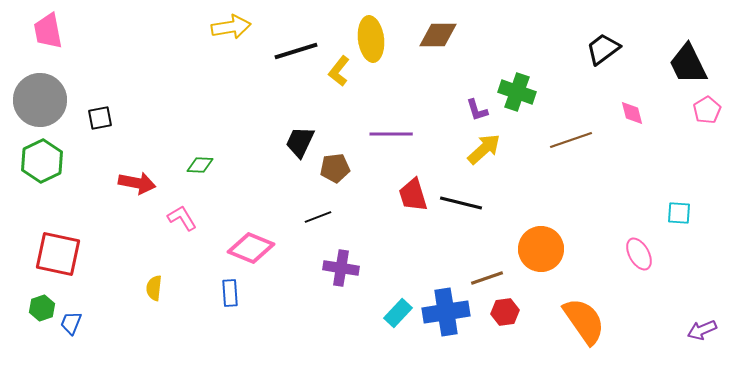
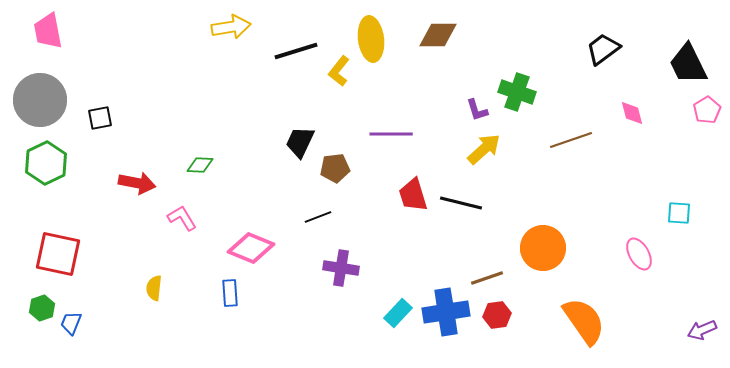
green hexagon at (42, 161): moved 4 px right, 2 px down
orange circle at (541, 249): moved 2 px right, 1 px up
red hexagon at (505, 312): moved 8 px left, 3 px down
